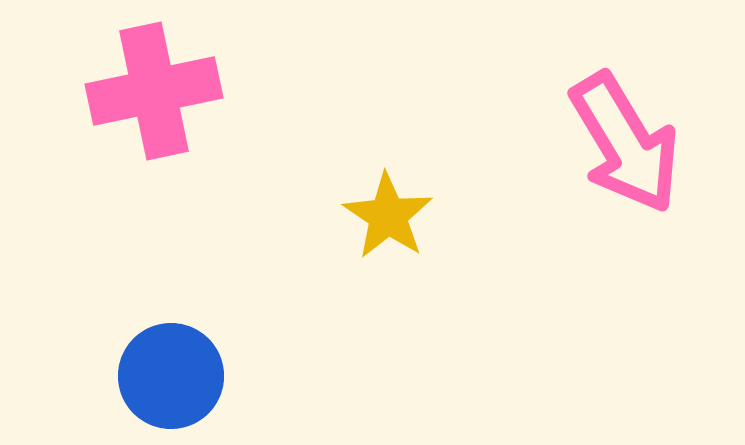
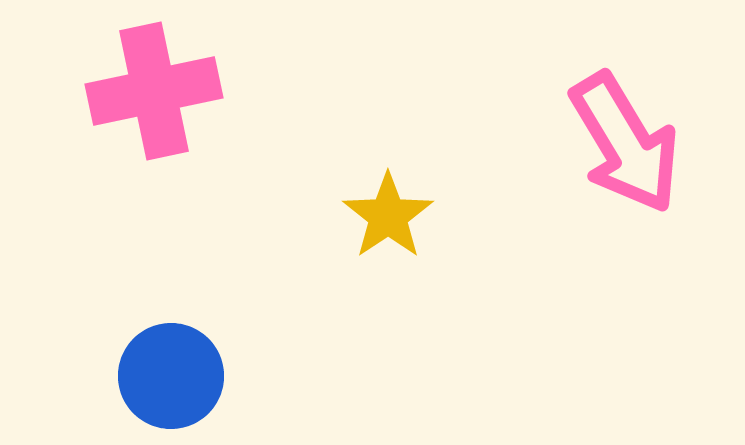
yellow star: rotated 4 degrees clockwise
